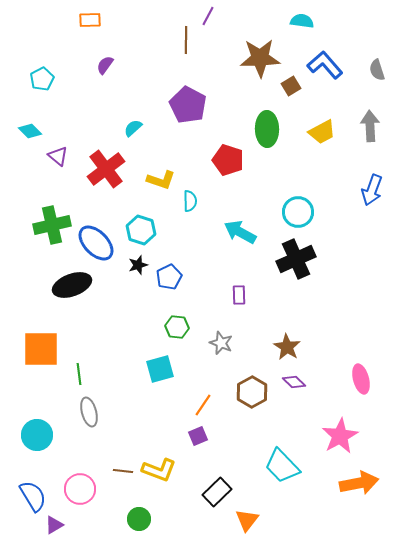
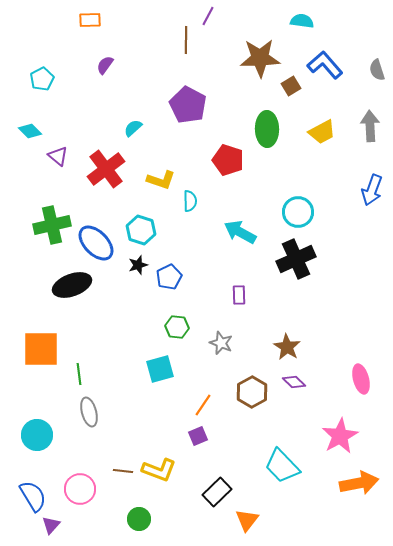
purple triangle at (54, 525): moved 3 px left; rotated 18 degrees counterclockwise
